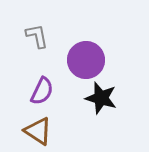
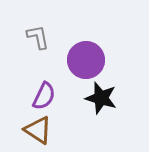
gray L-shape: moved 1 px right, 1 px down
purple semicircle: moved 2 px right, 5 px down
brown triangle: moved 1 px up
